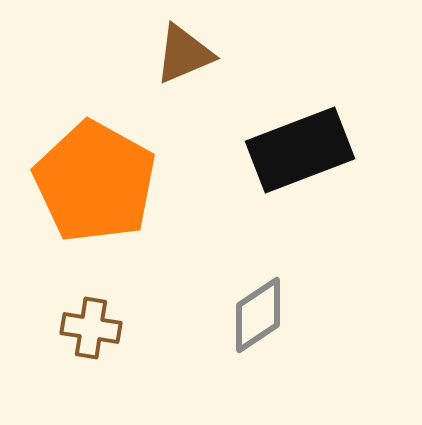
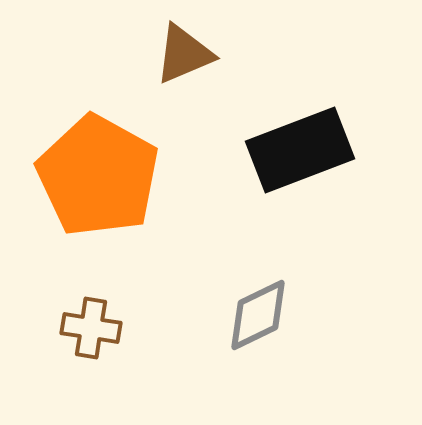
orange pentagon: moved 3 px right, 6 px up
gray diamond: rotated 8 degrees clockwise
